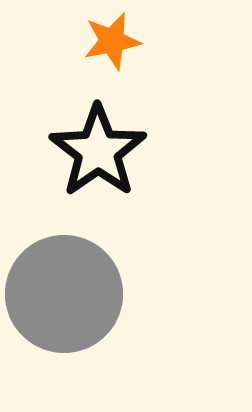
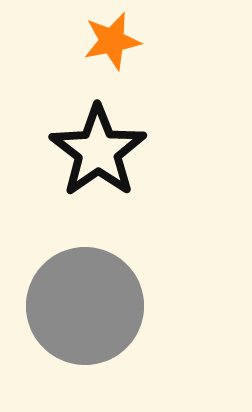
gray circle: moved 21 px right, 12 px down
